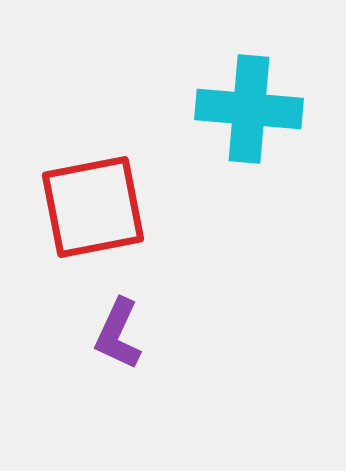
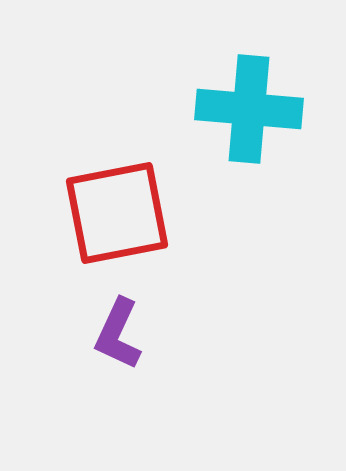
red square: moved 24 px right, 6 px down
